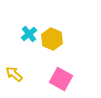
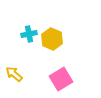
cyan cross: rotated 28 degrees clockwise
pink square: rotated 30 degrees clockwise
